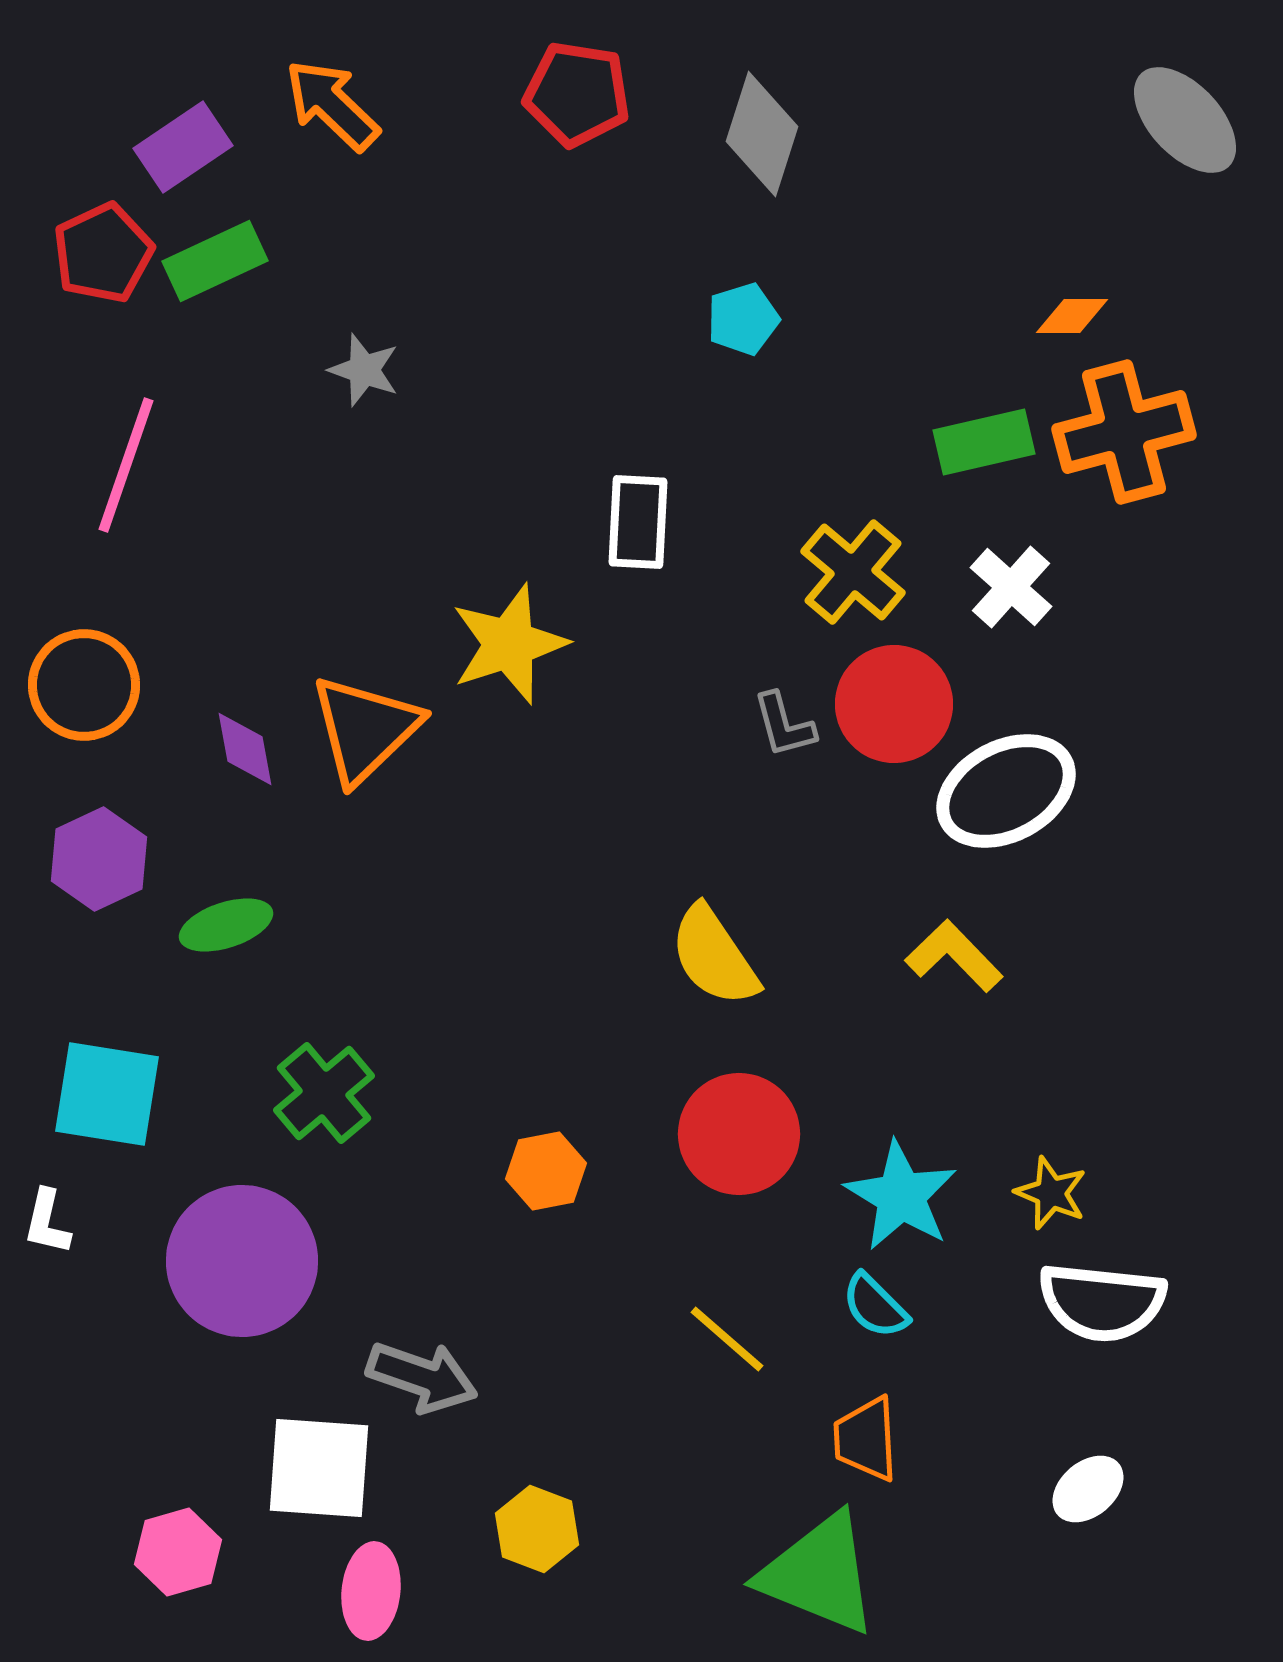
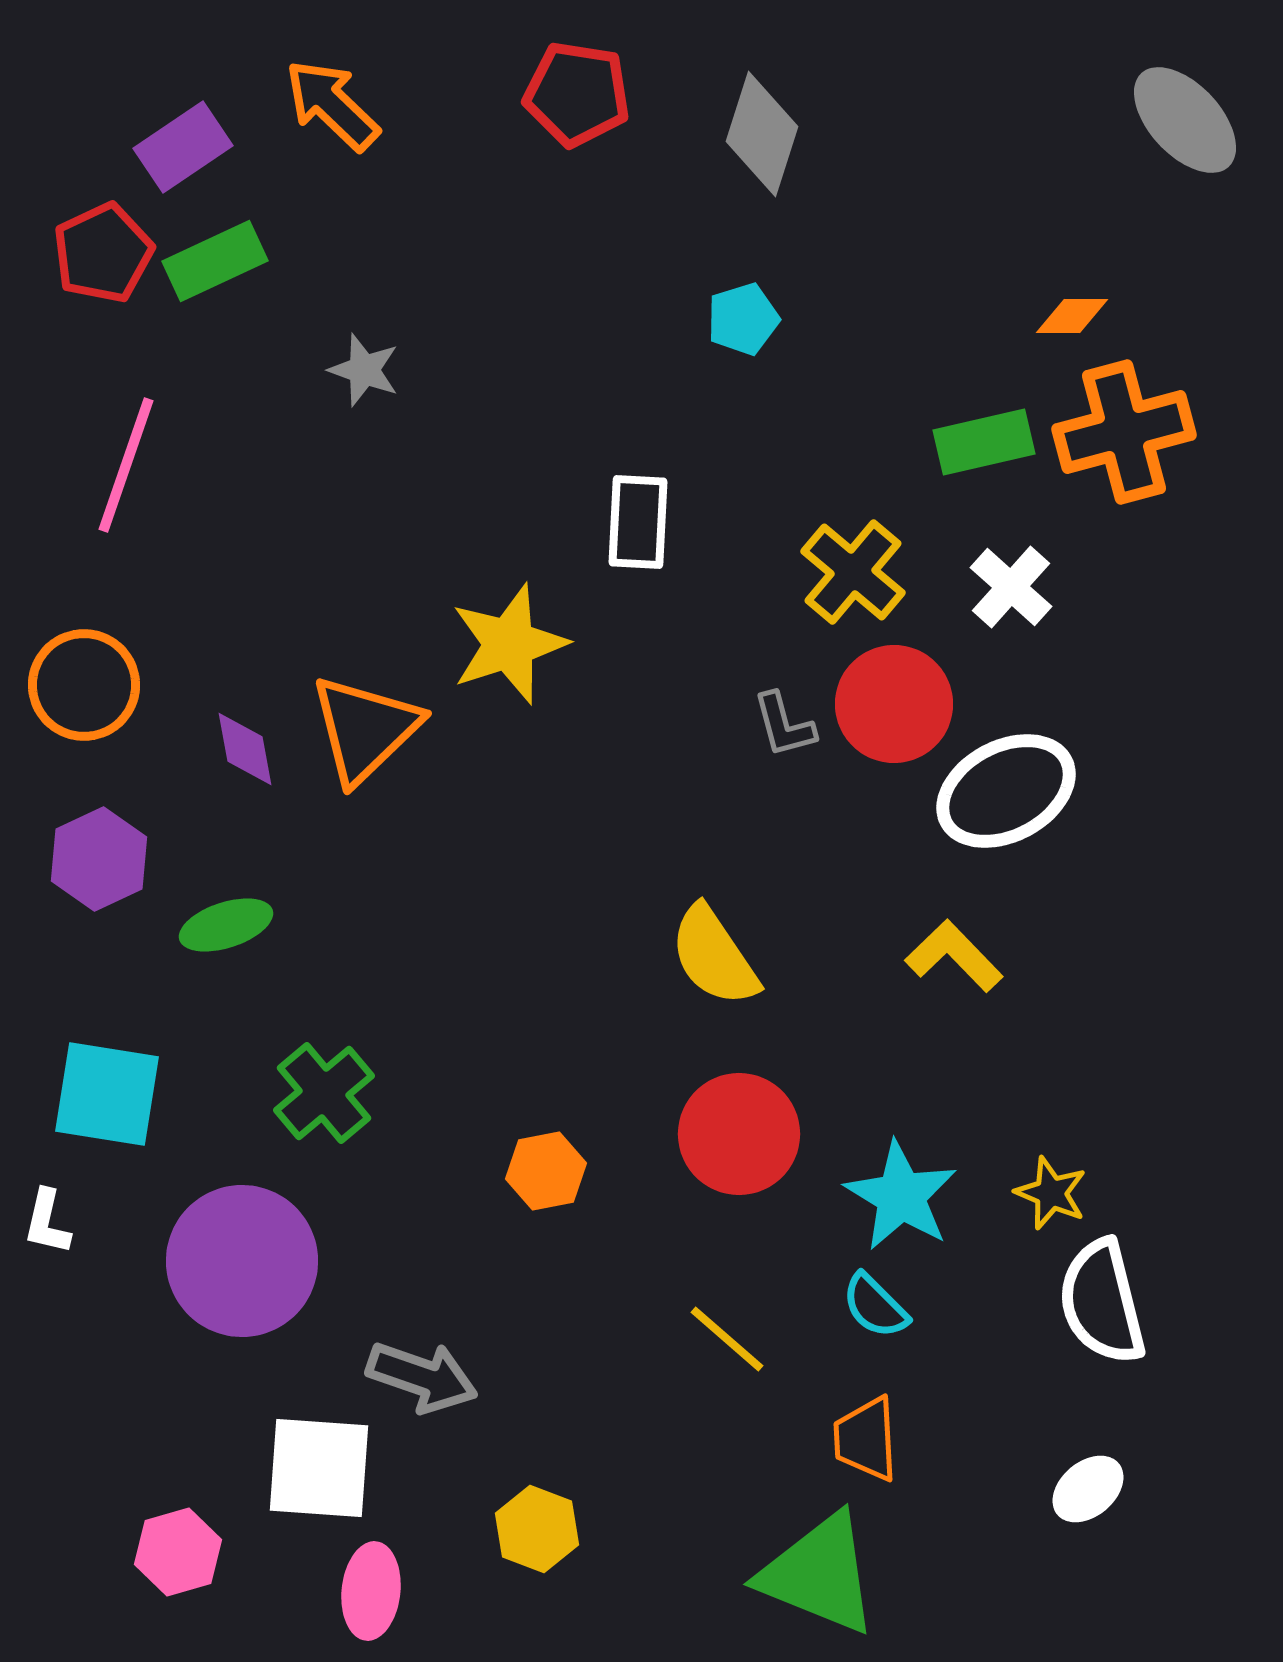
white semicircle at (1102, 1302): rotated 70 degrees clockwise
